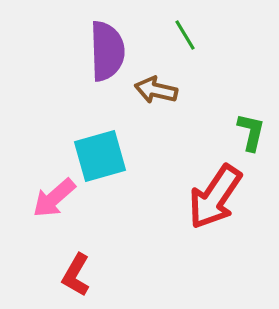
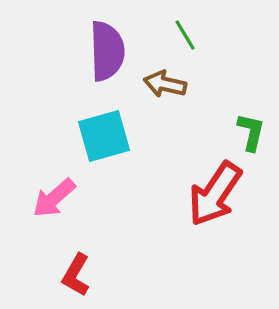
brown arrow: moved 9 px right, 6 px up
cyan square: moved 4 px right, 20 px up
red arrow: moved 3 px up
